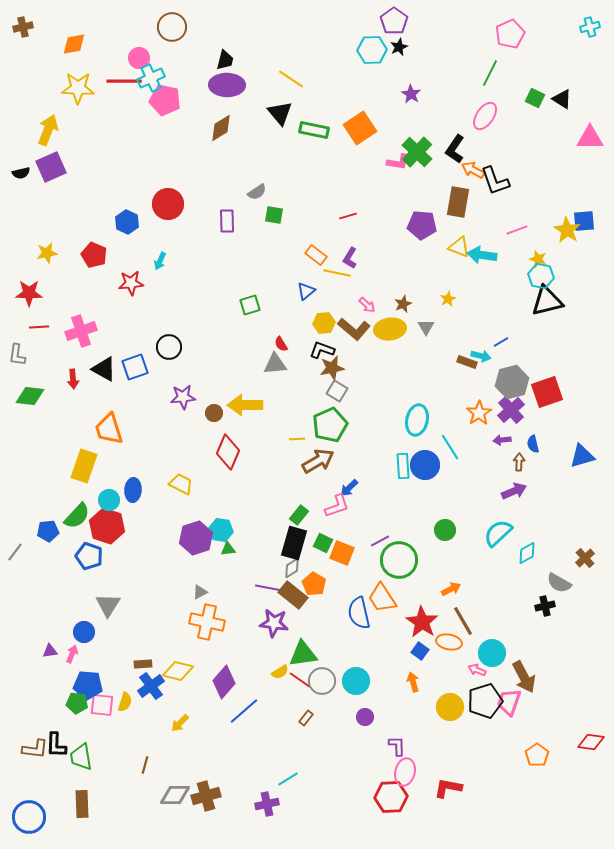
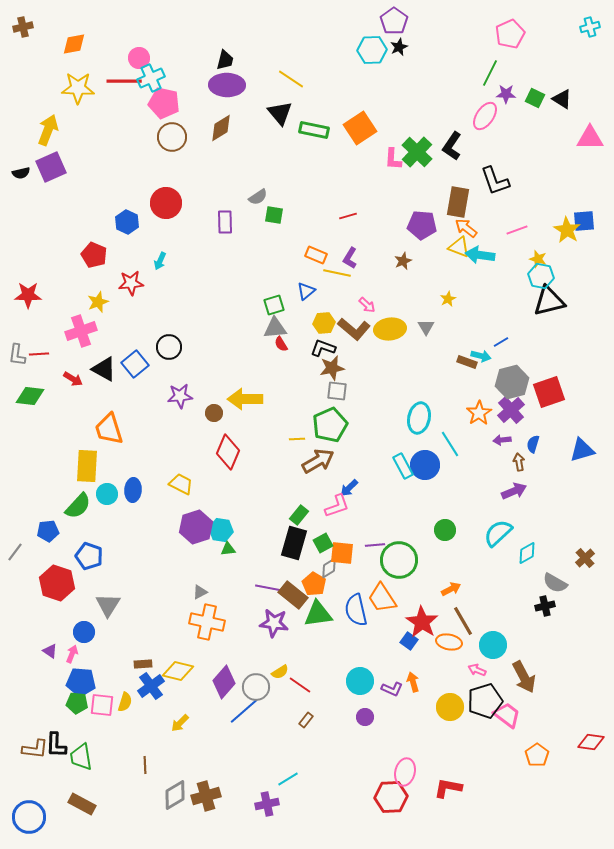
brown circle at (172, 27): moved 110 px down
purple star at (411, 94): moved 95 px right; rotated 30 degrees counterclockwise
pink pentagon at (165, 100): moved 1 px left, 3 px down
black L-shape at (455, 149): moved 3 px left, 3 px up
pink L-shape at (398, 162): moved 5 px left, 3 px up; rotated 85 degrees clockwise
orange arrow at (473, 170): moved 7 px left, 58 px down; rotated 10 degrees clockwise
gray semicircle at (257, 192): moved 1 px right, 5 px down
red circle at (168, 204): moved 2 px left, 1 px up
purple rectangle at (227, 221): moved 2 px left, 1 px down
yellow star at (47, 253): moved 51 px right, 49 px down; rotated 10 degrees counterclockwise
orange rectangle at (316, 255): rotated 15 degrees counterclockwise
cyan arrow at (482, 255): moved 2 px left
red star at (29, 293): moved 1 px left, 2 px down
black triangle at (547, 301): moved 2 px right
brown star at (403, 304): moved 43 px up
green square at (250, 305): moved 24 px right
red line at (39, 327): moved 27 px down
black L-shape at (322, 350): moved 1 px right, 2 px up
gray triangle at (275, 364): moved 36 px up
blue square at (135, 367): moved 3 px up; rotated 20 degrees counterclockwise
red arrow at (73, 379): rotated 54 degrees counterclockwise
gray square at (337, 391): rotated 25 degrees counterclockwise
red square at (547, 392): moved 2 px right
purple star at (183, 397): moved 3 px left, 1 px up
yellow arrow at (245, 405): moved 6 px up
cyan ellipse at (417, 420): moved 2 px right, 2 px up
blue semicircle at (533, 444): rotated 30 degrees clockwise
cyan line at (450, 447): moved 3 px up
blue triangle at (582, 456): moved 6 px up
brown arrow at (519, 462): rotated 12 degrees counterclockwise
yellow rectangle at (84, 466): moved 3 px right; rotated 16 degrees counterclockwise
cyan rectangle at (403, 466): rotated 25 degrees counterclockwise
cyan circle at (109, 500): moved 2 px left, 6 px up
green semicircle at (77, 516): moved 1 px right, 10 px up
red hexagon at (107, 526): moved 50 px left, 57 px down
purple hexagon at (196, 538): moved 11 px up
purple line at (380, 541): moved 5 px left, 4 px down; rotated 24 degrees clockwise
green square at (323, 543): rotated 36 degrees clockwise
orange square at (342, 553): rotated 15 degrees counterclockwise
gray diamond at (292, 568): moved 37 px right
gray semicircle at (559, 583): moved 4 px left
blue semicircle at (359, 613): moved 3 px left, 3 px up
purple triangle at (50, 651): rotated 42 degrees clockwise
blue square at (420, 651): moved 11 px left, 10 px up
cyan circle at (492, 653): moved 1 px right, 8 px up
green triangle at (303, 654): moved 15 px right, 40 px up
red line at (300, 680): moved 5 px down
gray circle at (322, 681): moved 66 px left, 6 px down
cyan circle at (356, 681): moved 4 px right
blue pentagon at (88, 685): moved 7 px left, 3 px up
pink trapezoid at (509, 702): moved 2 px left, 13 px down; rotated 108 degrees clockwise
brown rectangle at (306, 718): moved 2 px down
purple L-shape at (397, 746): moved 5 px left, 57 px up; rotated 115 degrees clockwise
brown line at (145, 765): rotated 18 degrees counterclockwise
gray diamond at (175, 795): rotated 32 degrees counterclockwise
brown rectangle at (82, 804): rotated 60 degrees counterclockwise
